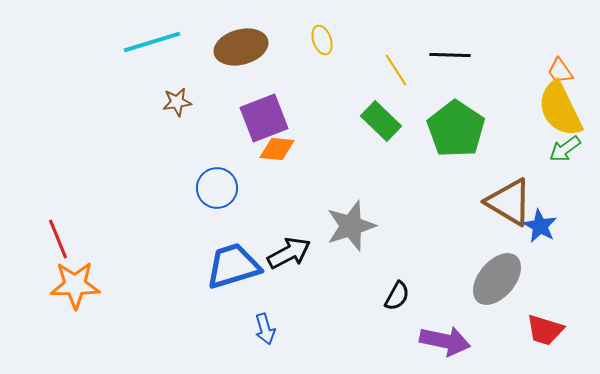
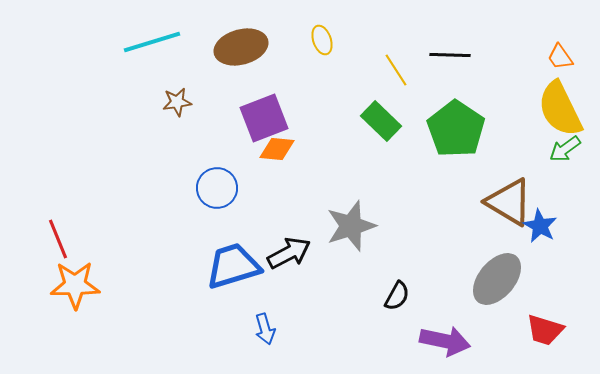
orange trapezoid: moved 14 px up
